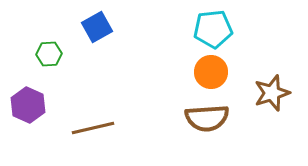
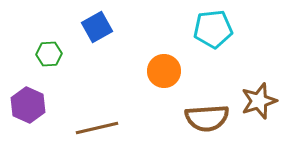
orange circle: moved 47 px left, 1 px up
brown star: moved 13 px left, 8 px down
brown line: moved 4 px right
